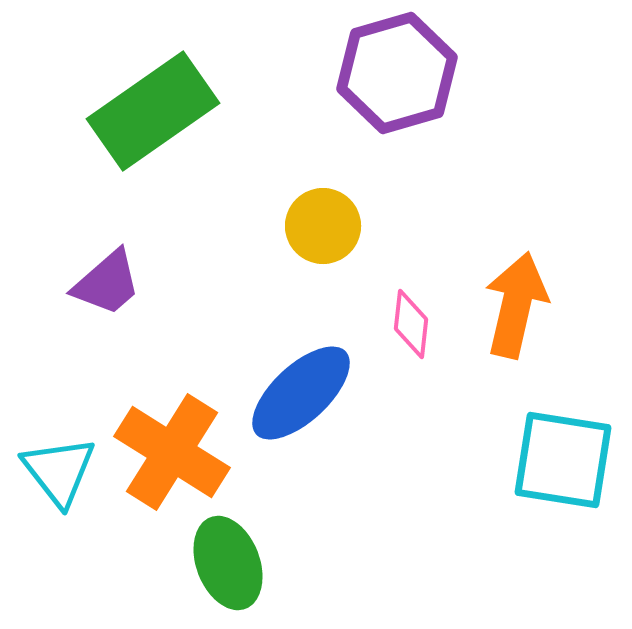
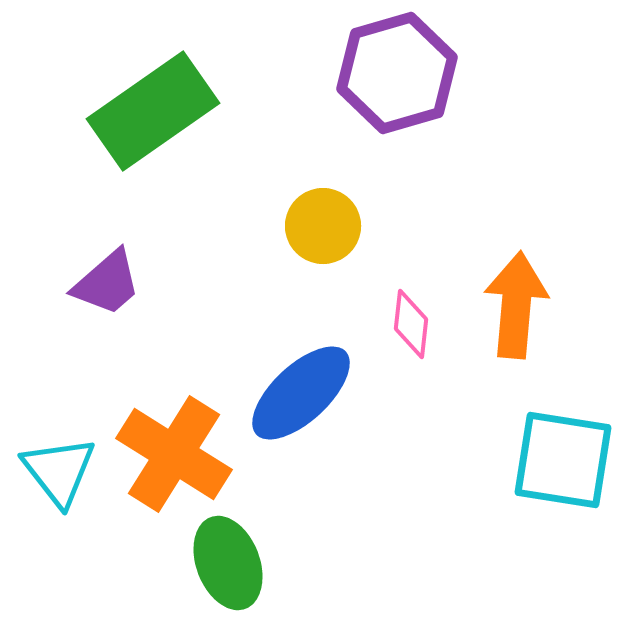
orange arrow: rotated 8 degrees counterclockwise
orange cross: moved 2 px right, 2 px down
